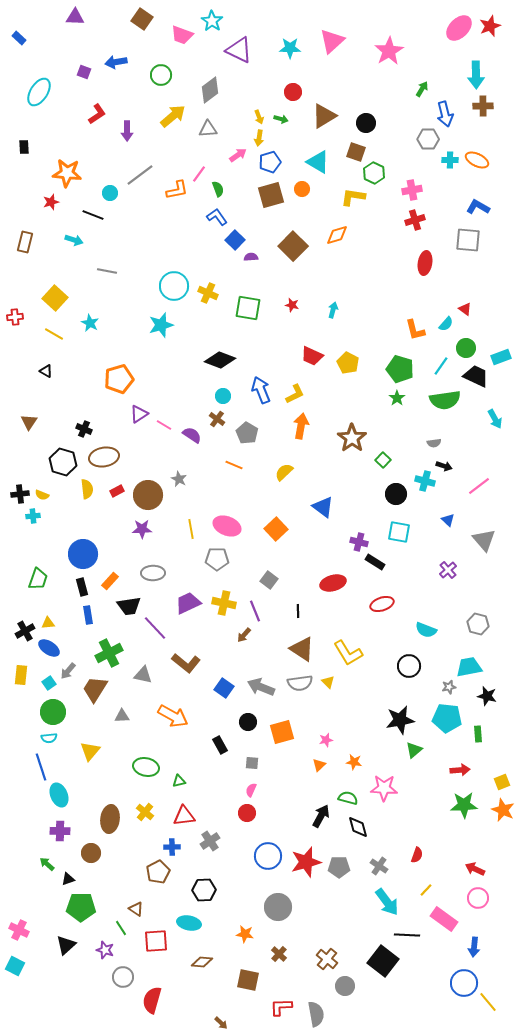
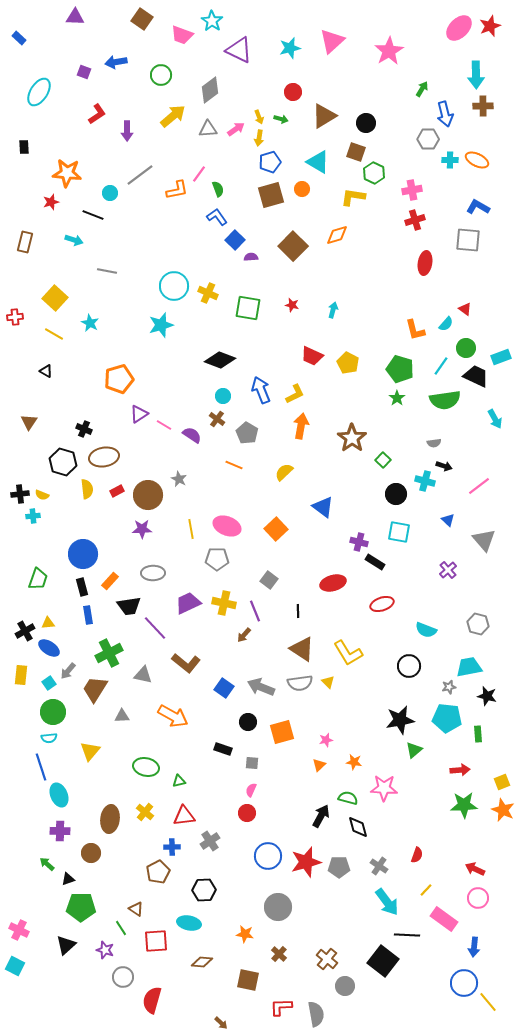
cyan star at (290, 48): rotated 15 degrees counterclockwise
pink arrow at (238, 155): moved 2 px left, 26 px up
black rectangle at (220, 745): moved 3 px right, 4 px down; rotated 42 degrees counterclockwise
